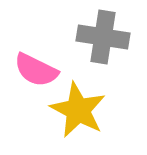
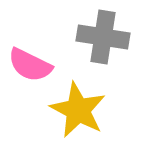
pink semicircle: moved 6 px left, 5 px up
